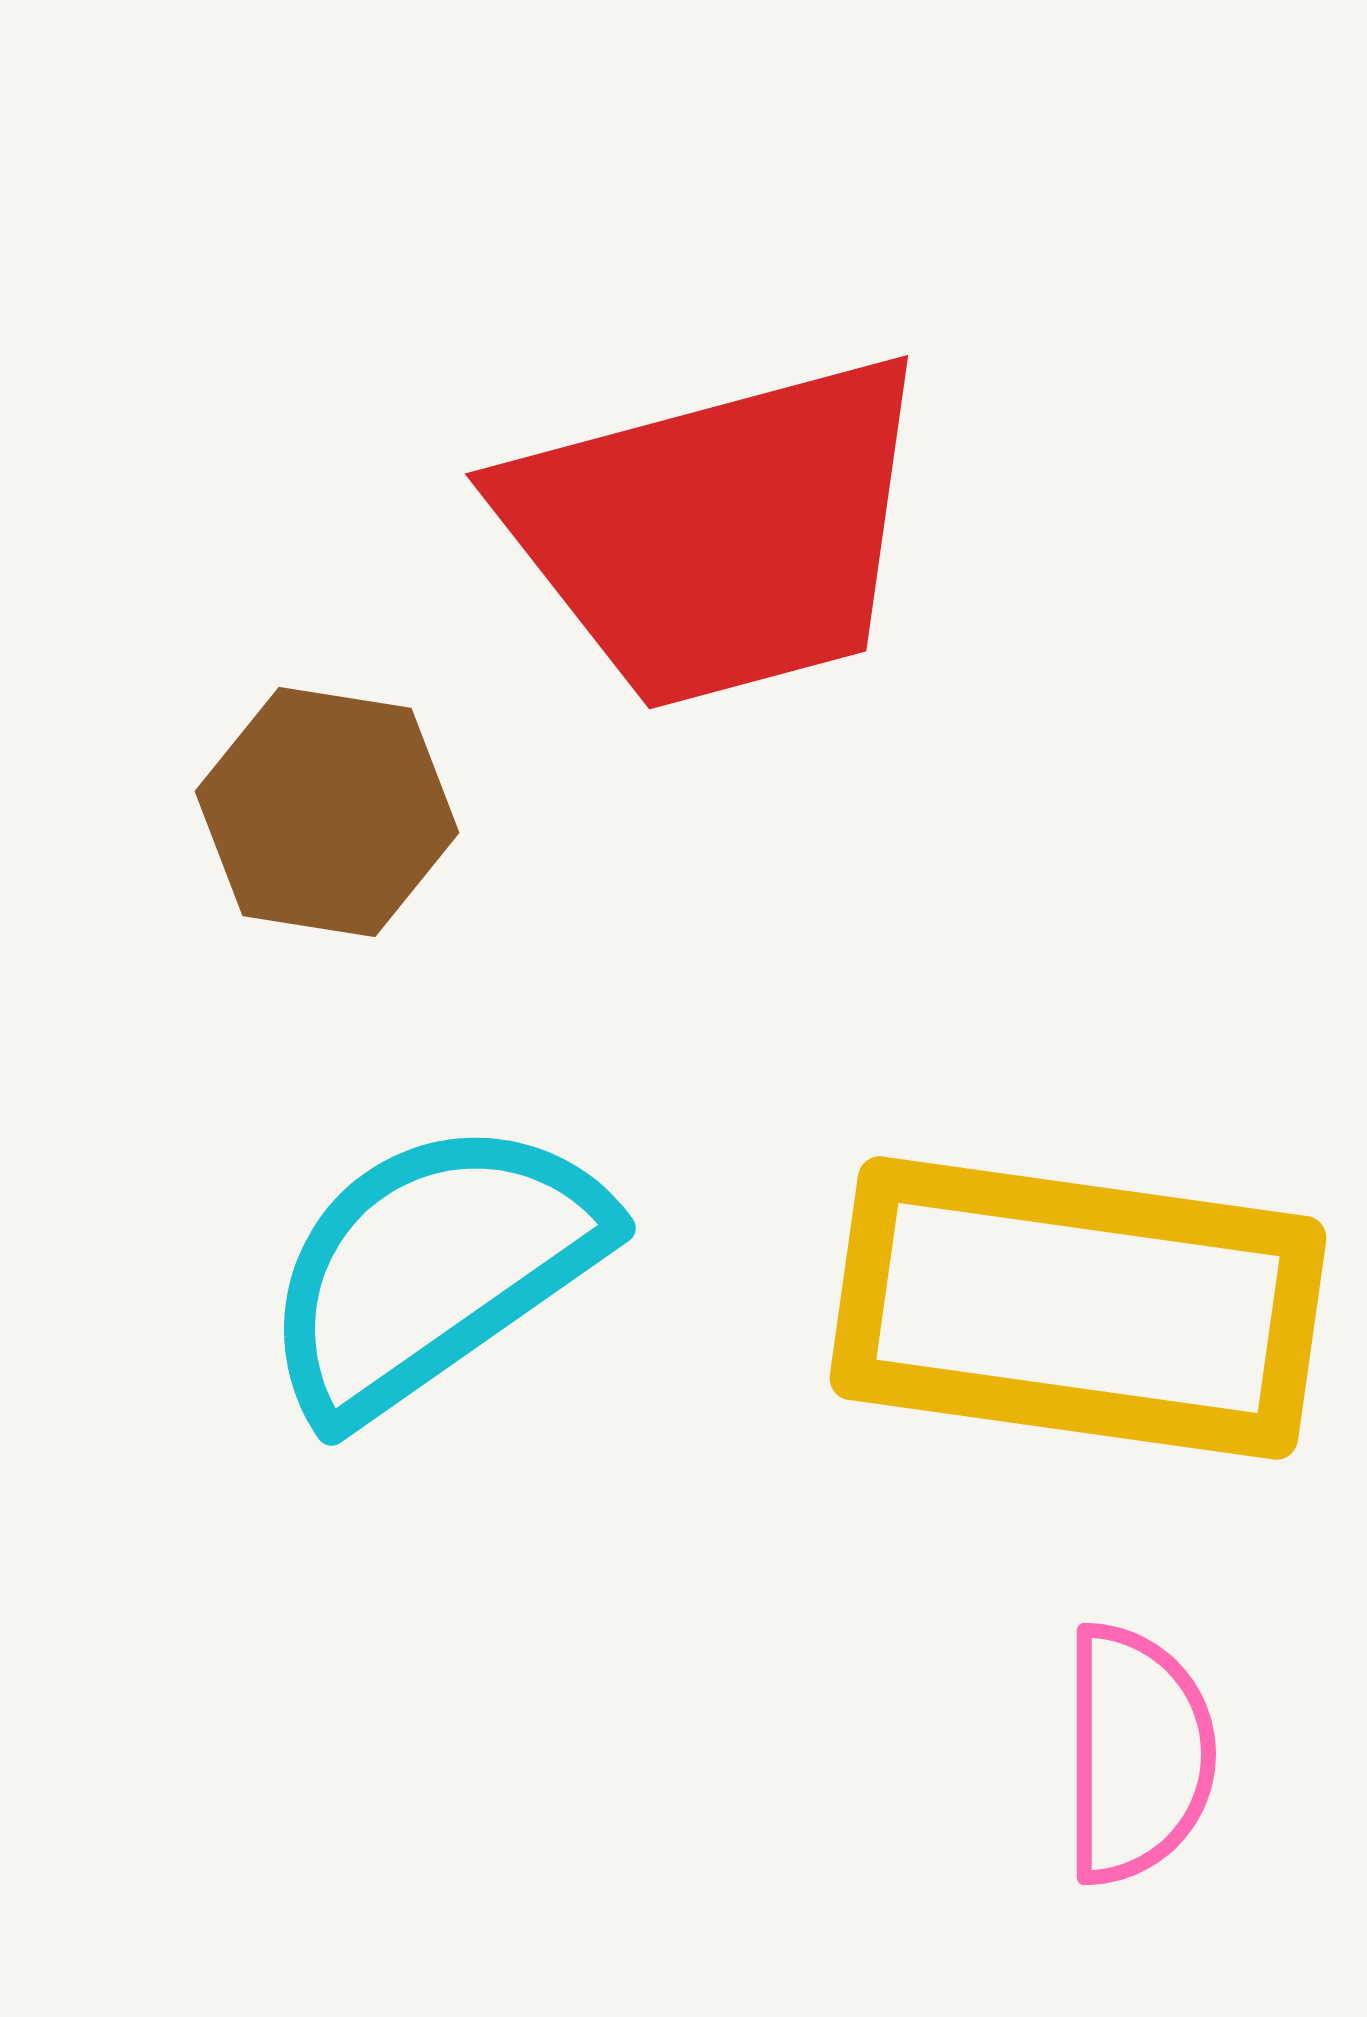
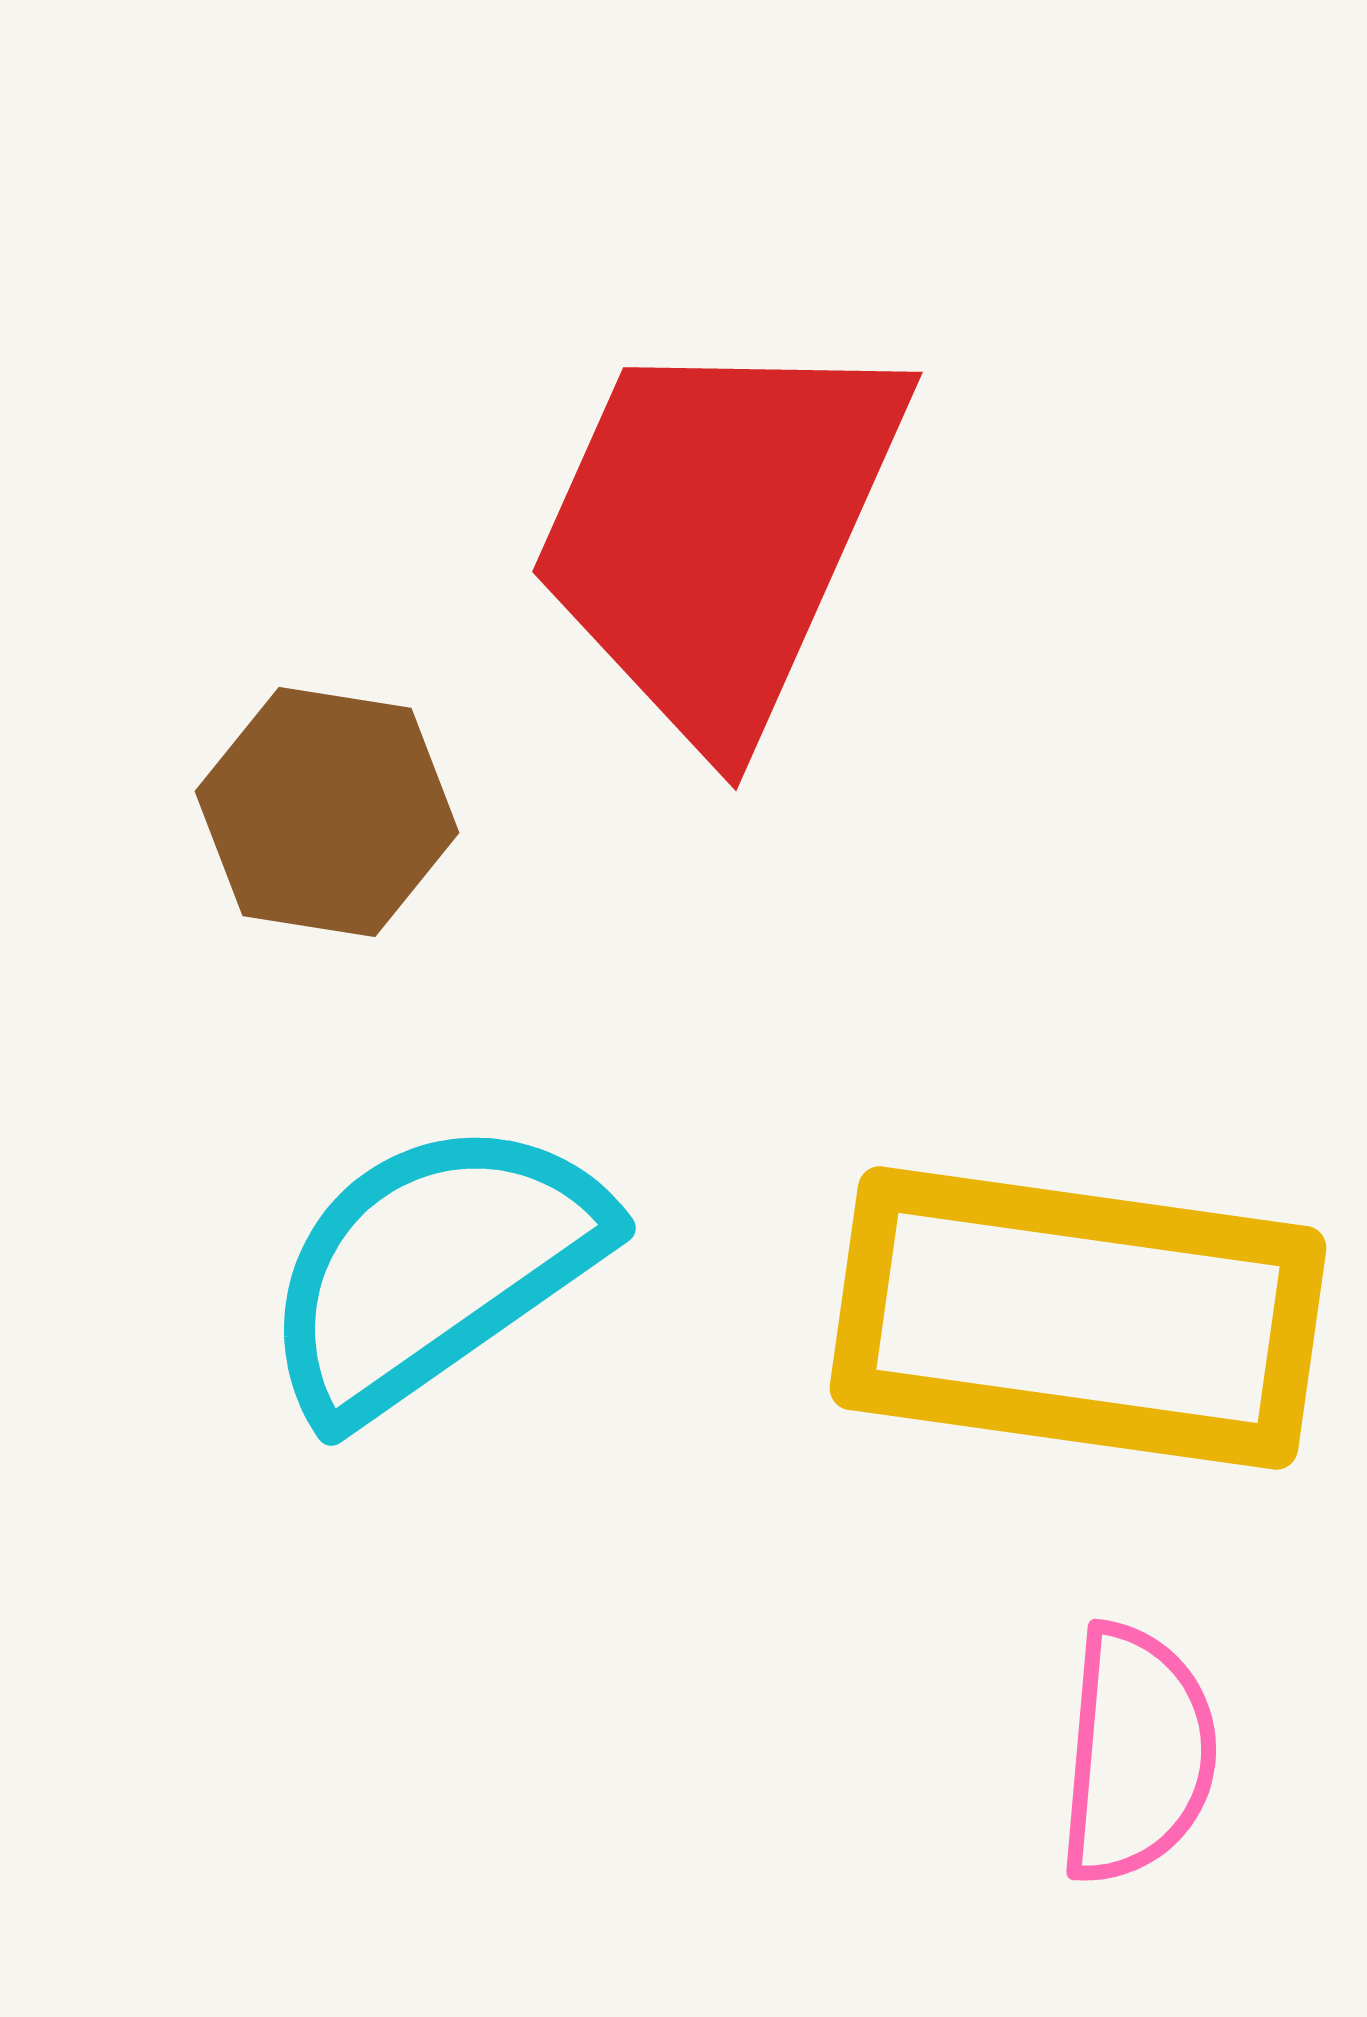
red trapezoid: rotated 129 degrees clockwise
yellow rectangle: moved 10 px down
pink semicircle: rotated 5 degrees clockwise
